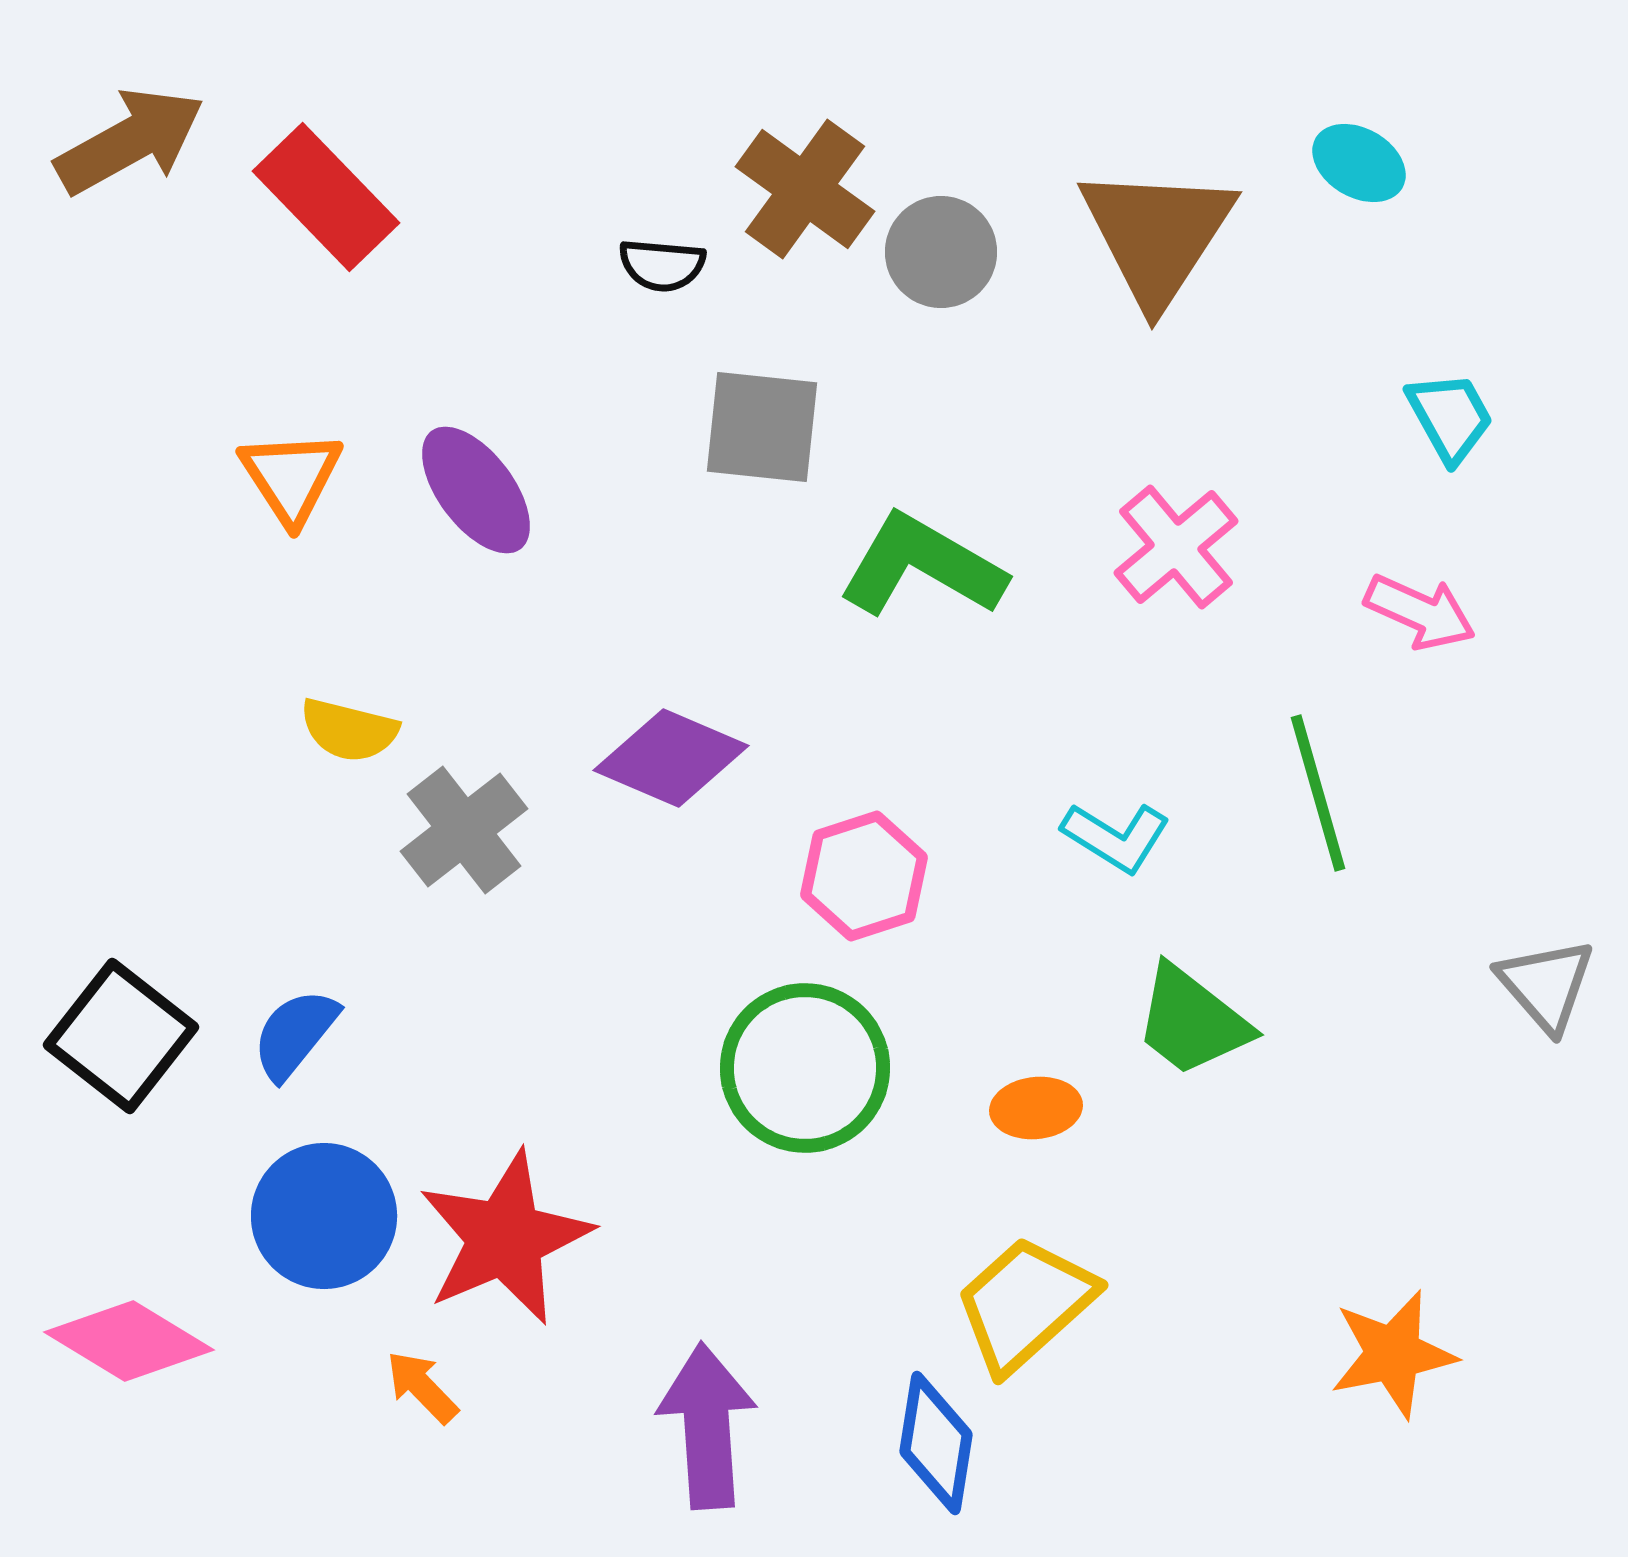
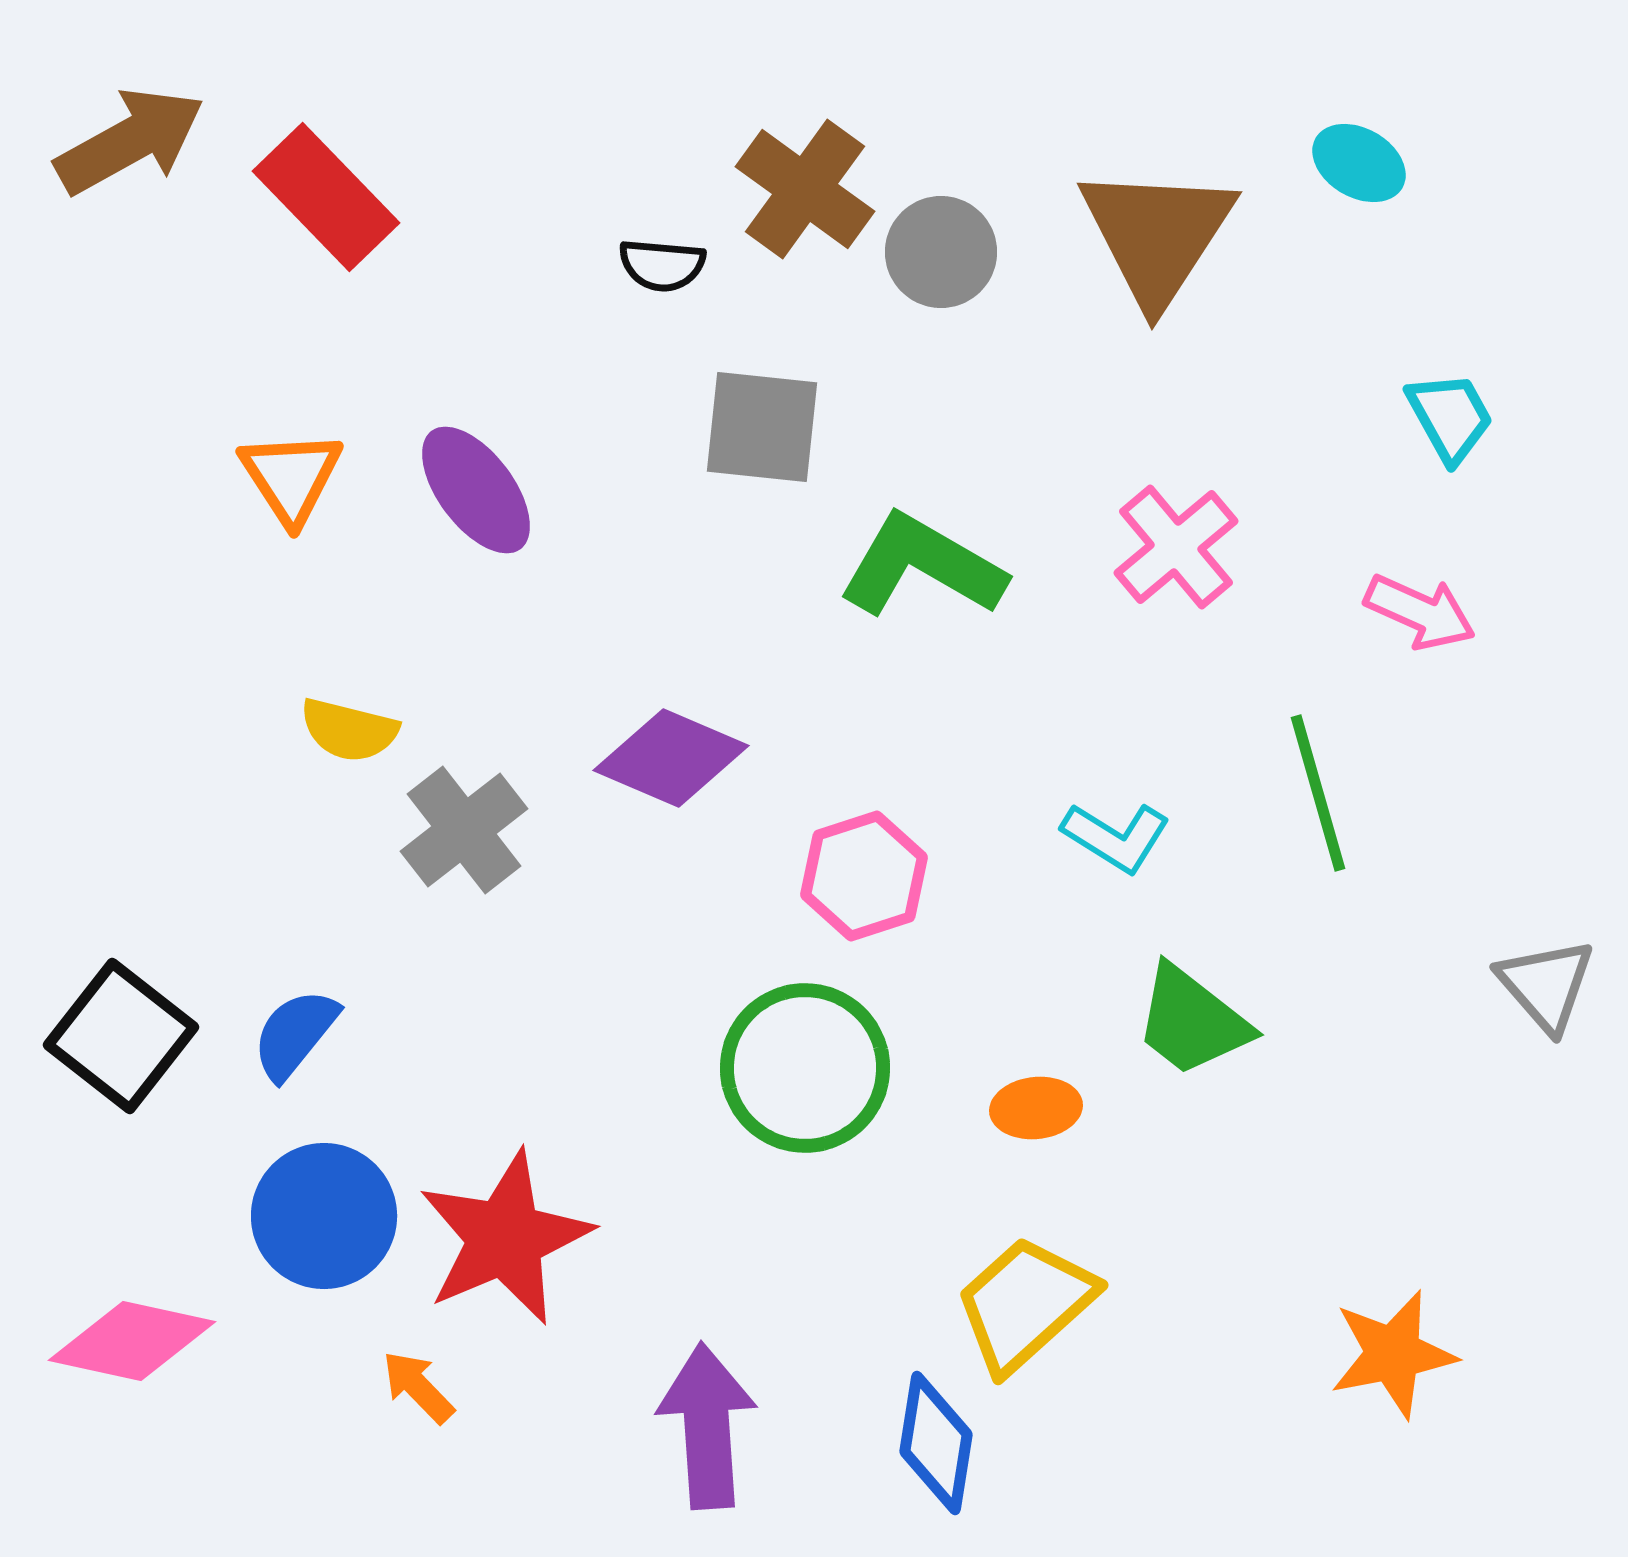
pink diamond: moved 3 px right; rotated 19 degrees counterclockwise
orange arrow: moved 4 px left
